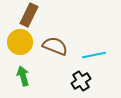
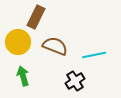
brown rectangle: moved 7 px right, 2 px down
yellow circle: moved 2 px left
black cross: moved 6 px left
